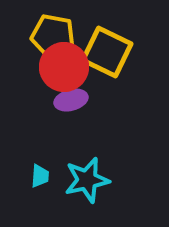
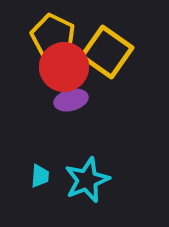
yellow pentagon: rotated 15 degrees clockwise
yellow square: rotated 9 degrees clockwise
cyan star: rotated 9 degrees counterclockwise
